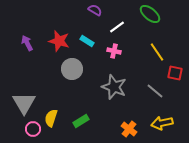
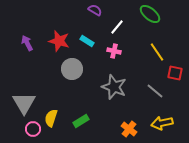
white line: rotated 14 degrees counterclockwise
